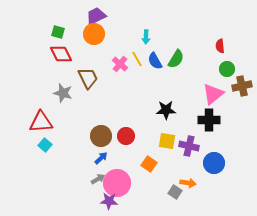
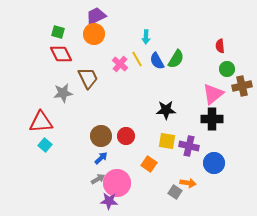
blue semicircle: moved 2 px right
gray star: rotated 24 degrees counterclockwise
black cross: moved 3 px right, 1 px up
